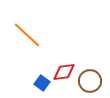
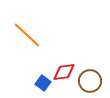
blue square: moved 1 px right
